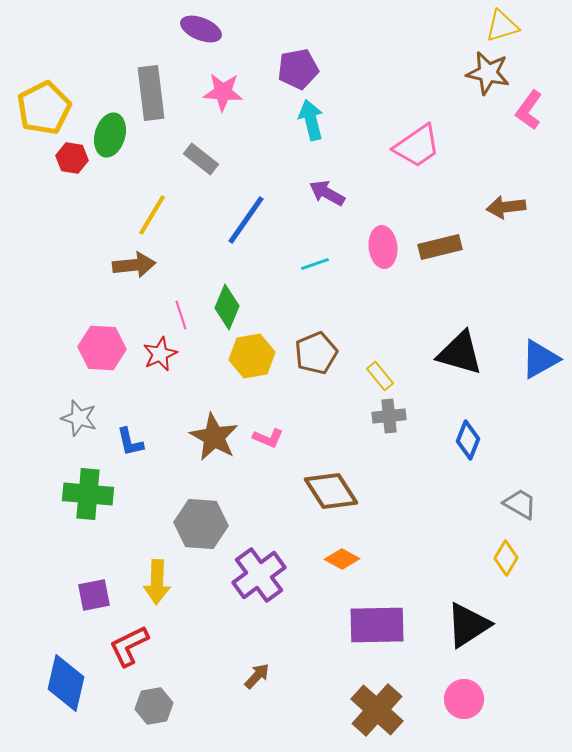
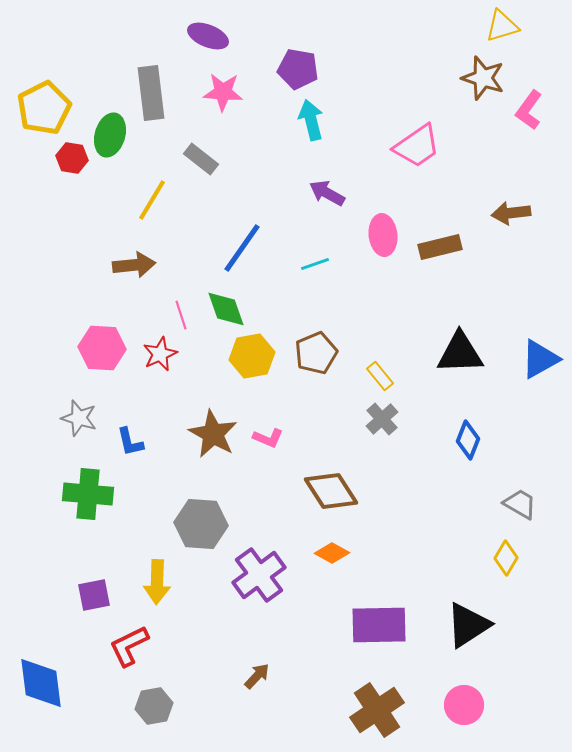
purple ellipse at (201, 29): moved 7 px right, 7 px down
purple pentagon at (298, 69): rotated 21 degrees clockwise
brown star at (488, 73): moved 5 px left, 5 px down; rotated 6 degrees clockwise
brown arrow at (506, 207): moved 5 px right, 6 px down
yellow line at (152, 215): moved 15 px up
blue line at (246, 220): moved 4 px left, 28 px down
pink ellipse at (383, 247): moved 12 px up
green diamond at (227, 307): moved 1 px left, 2 px down; rotated 42 degrees counterclockwise
black triangle at (460, 353): rotated 18 degrees counterclockwise
gray cross at (389, 416): moved 7 px left, 3 px down; rotated 36 degrees counterclockwise
brown star at (214, 437): moved 1 px left, 3 px up
orange diamond at (342, 559): moved 10 px left, 6 px up
purple rectangle at (377, 625): moved 2 px right
blue diamond at (66, 683): moved 25 px left; rotated 20 degrees counterclockwise
pink circle at (464, 699): moved 6 px down
brown cross at (377, 710): rotated 14 degrees clockwise
